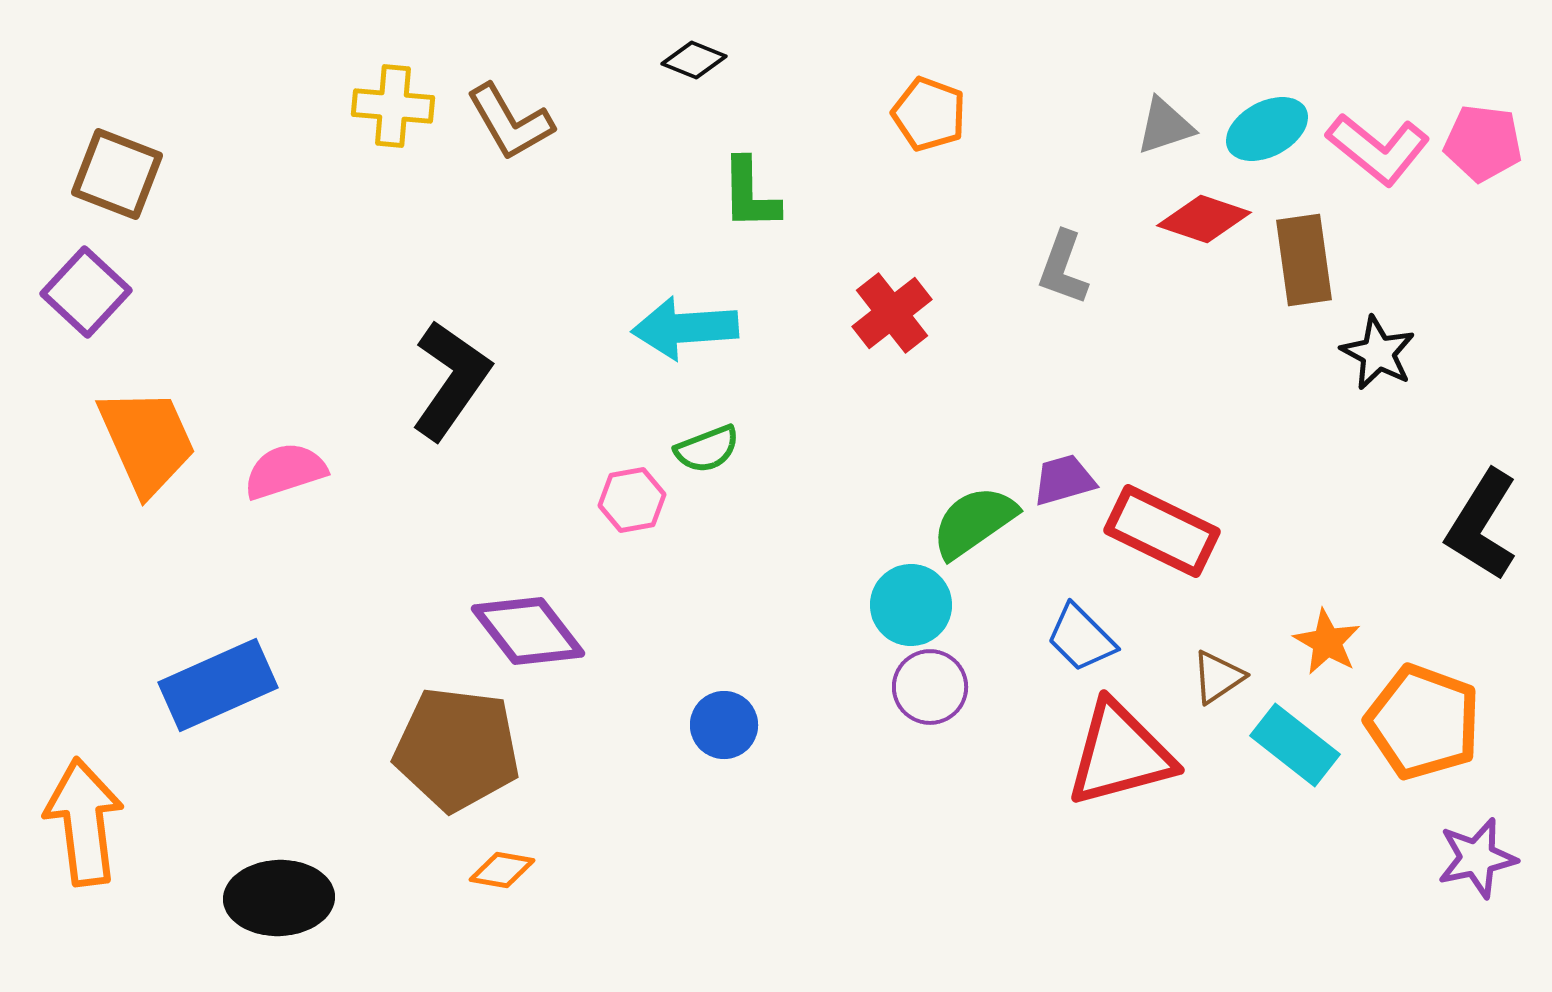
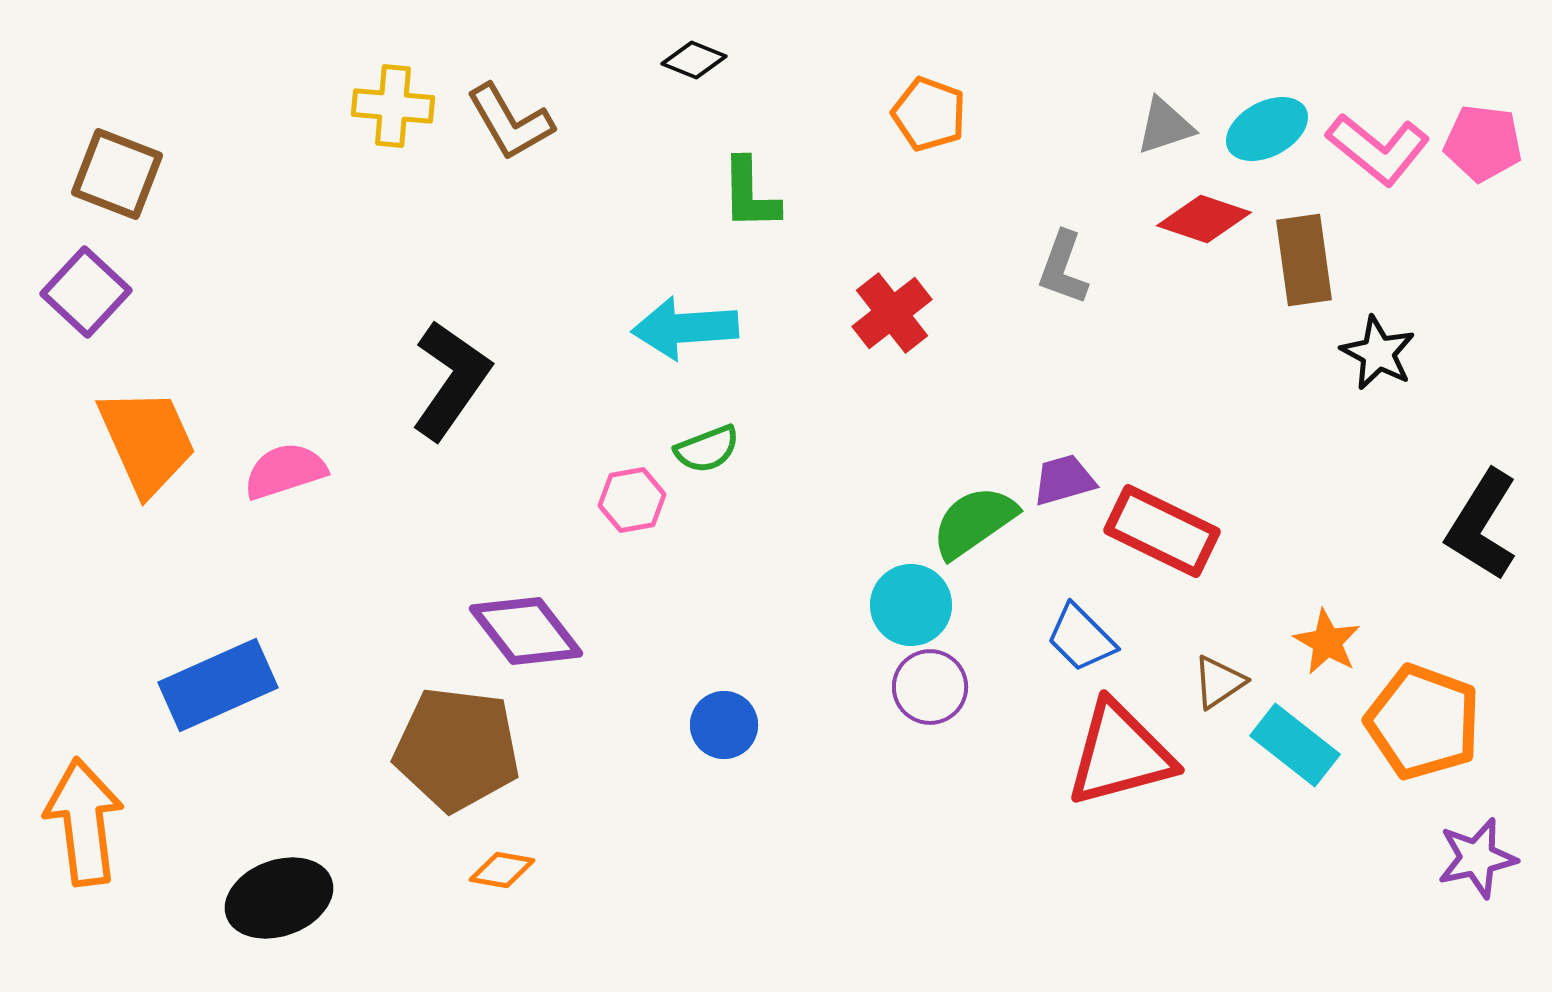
purple diamond at (528, 631): moved 2 px left
brown triangle at (1218, 677): moved 1 px right, 5 px down
black ellipse at (279, 898): rotated 18 degrees counterclockwise
